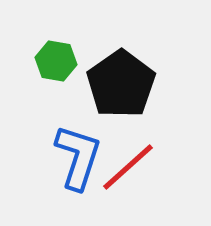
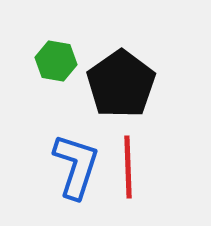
blue L-shape: moved 2 px left, 9 px down
red line: rotated 50 degrees counterclockwise
